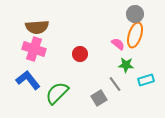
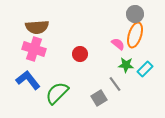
cyan rectangle: moved 1 px left, 11 px up; rotated 28 degrees counterclockwise
